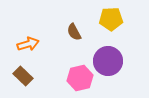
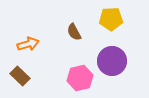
purple circle: moved 4 px right
brown rectangle: moved 3 px left
